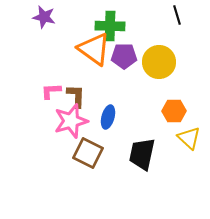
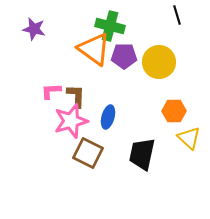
purple star: moved 10 px left, 12 px down
green cross: rotated 12 degrees clockwise
